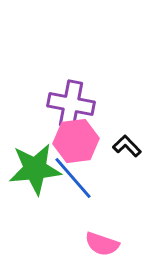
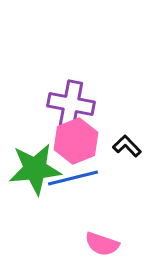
pink hexagon: rotated 15 degrees counterclockwise
blue line: rotated 63 degrees counterclockwise
